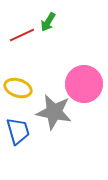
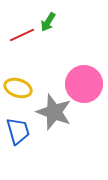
gray star: rotated 9 degrees clockwise
